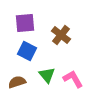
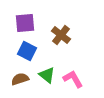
green triangle: rotated 12 degrees counterclockwise
brown semicircle: moved 3 px right, 3 px up
